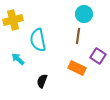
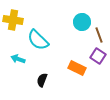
cyan circle: moved 2 px left, 8 px down
yellow cross: rotated 24 degrees clockwise
brown line: moved 21 px right, 1 px up; rotated 28 degrees counterclockwise
cyan semicircle: rotated 35 degrees counterclockwise
cyan arrow: rotated 24 degrees counterclockwise
black semicircle: moved 1 px up
